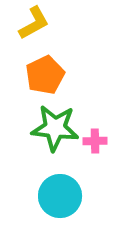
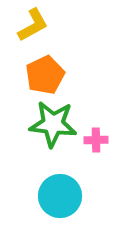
yellow L-shape: moved 1 px left, 2 px down
green star: moved 2 px left, 4 px up
pink cross: moved 1 px right, 1 px up
